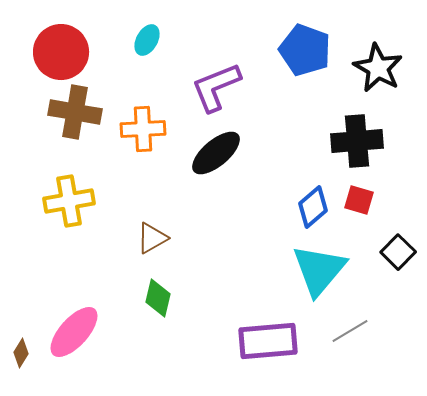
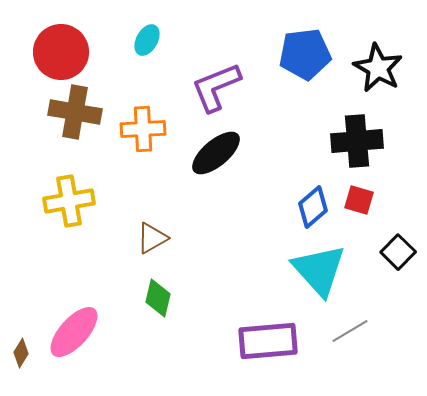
blue pentagon: moved 4 px down; rotated 27 degrees counterclockwise
cyan triangle: rotated 22 degrees counterclockwise
